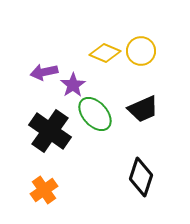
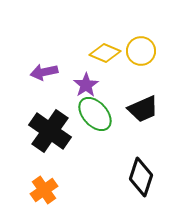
purple star: moved 13 px right
